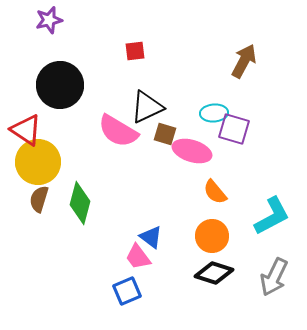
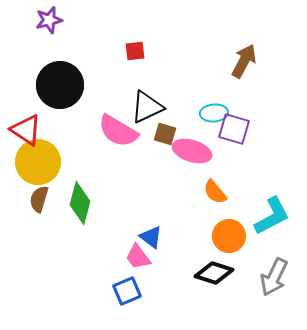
orange circle: moved 17 px right
